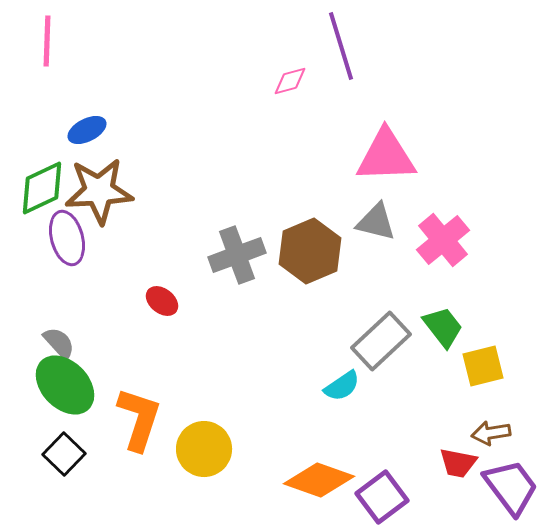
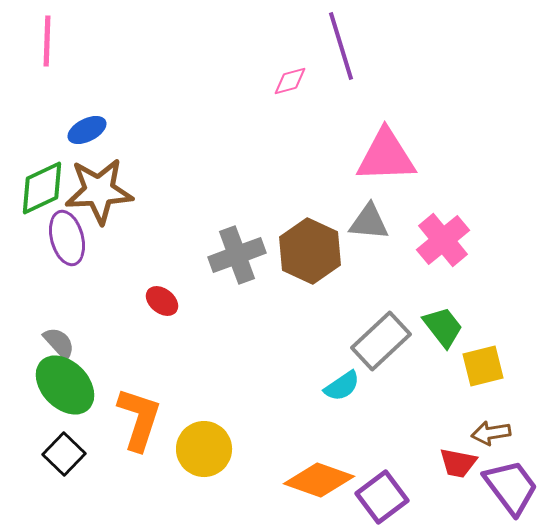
gray triangle: moved 7 px left; rotated 9 degrees counterclockwise
brown hexagon: rotated 12 degrees counterclockwise
